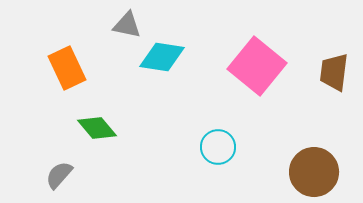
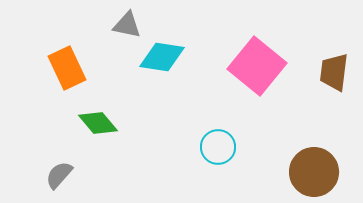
green diamond: moved 1 px right, 5 px up
